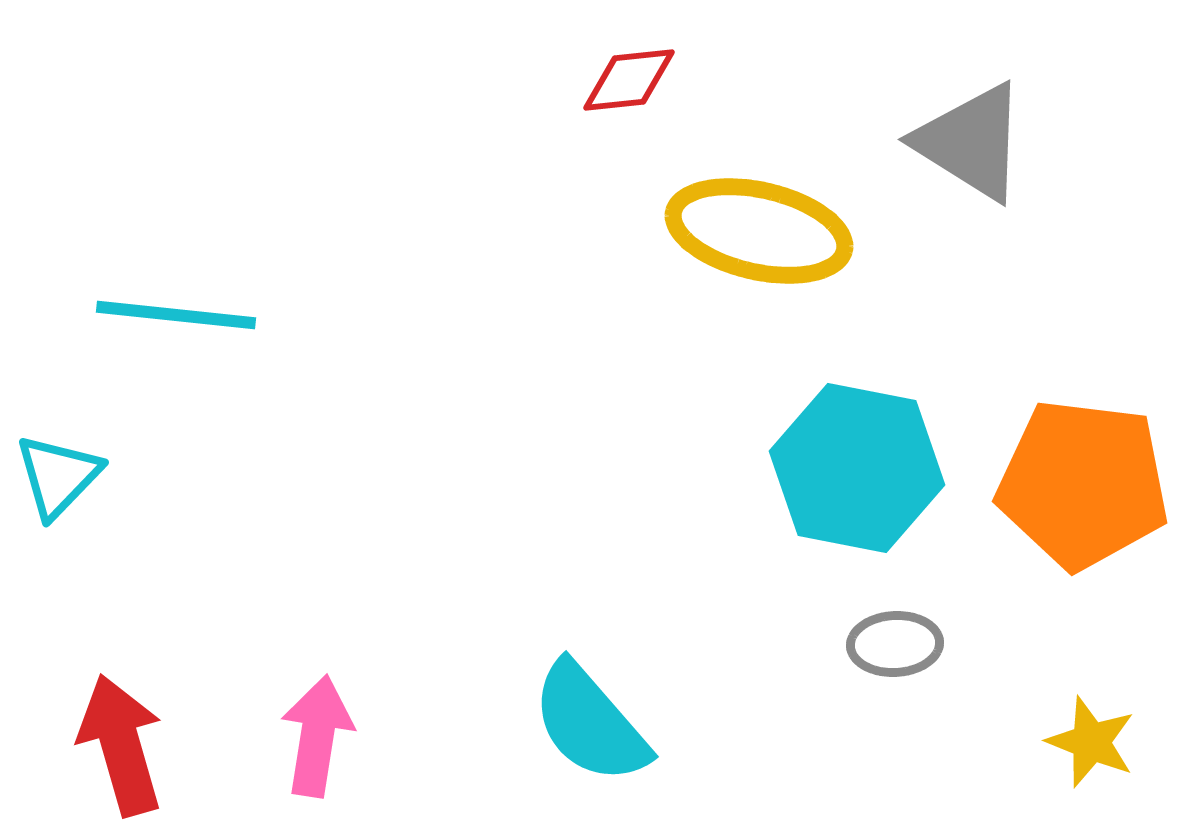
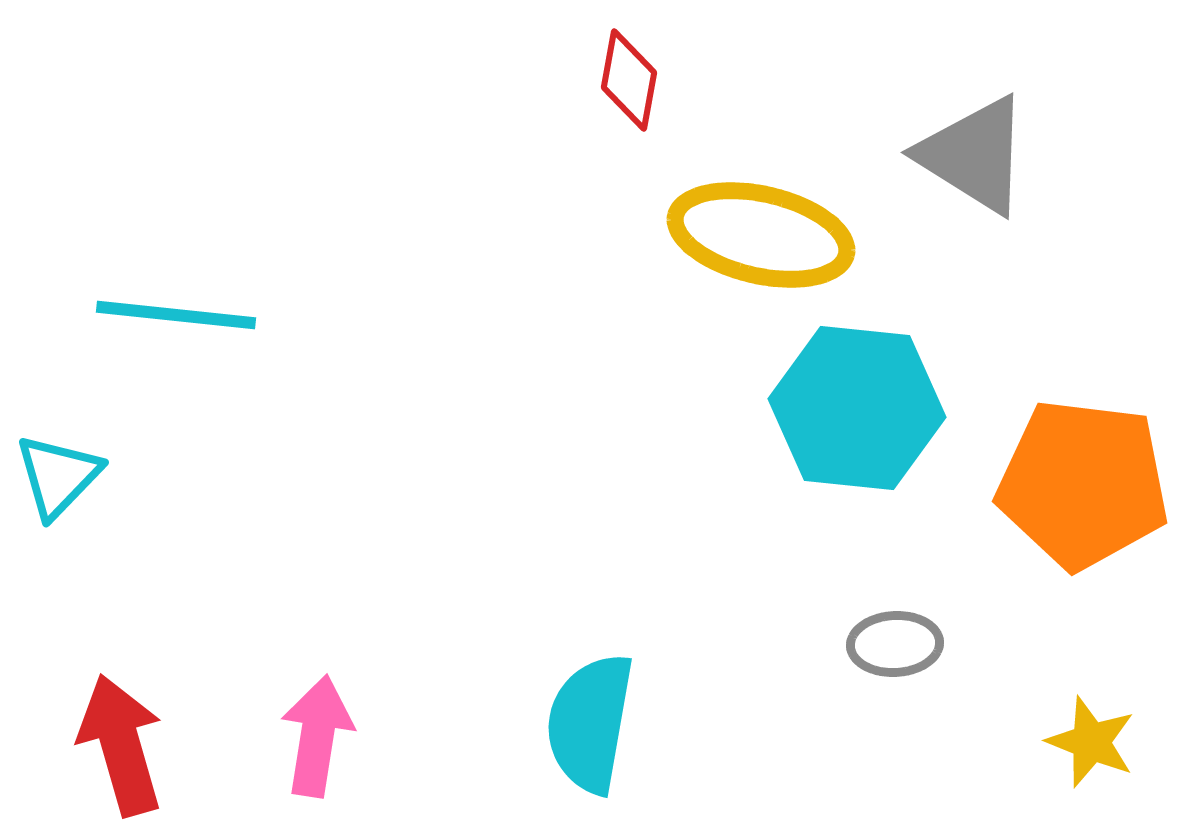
red diamond: rotated 74 degrees counterclockwise
gray triangle: moved 3 px right, 13 px down
yellow ellipse: moved 2 px right, 4 px down
cyan hexagon: moved 60 px up; rotated 5 degrees counterclockwise
cyan semicircle: rotated 51 degrees clockwise
